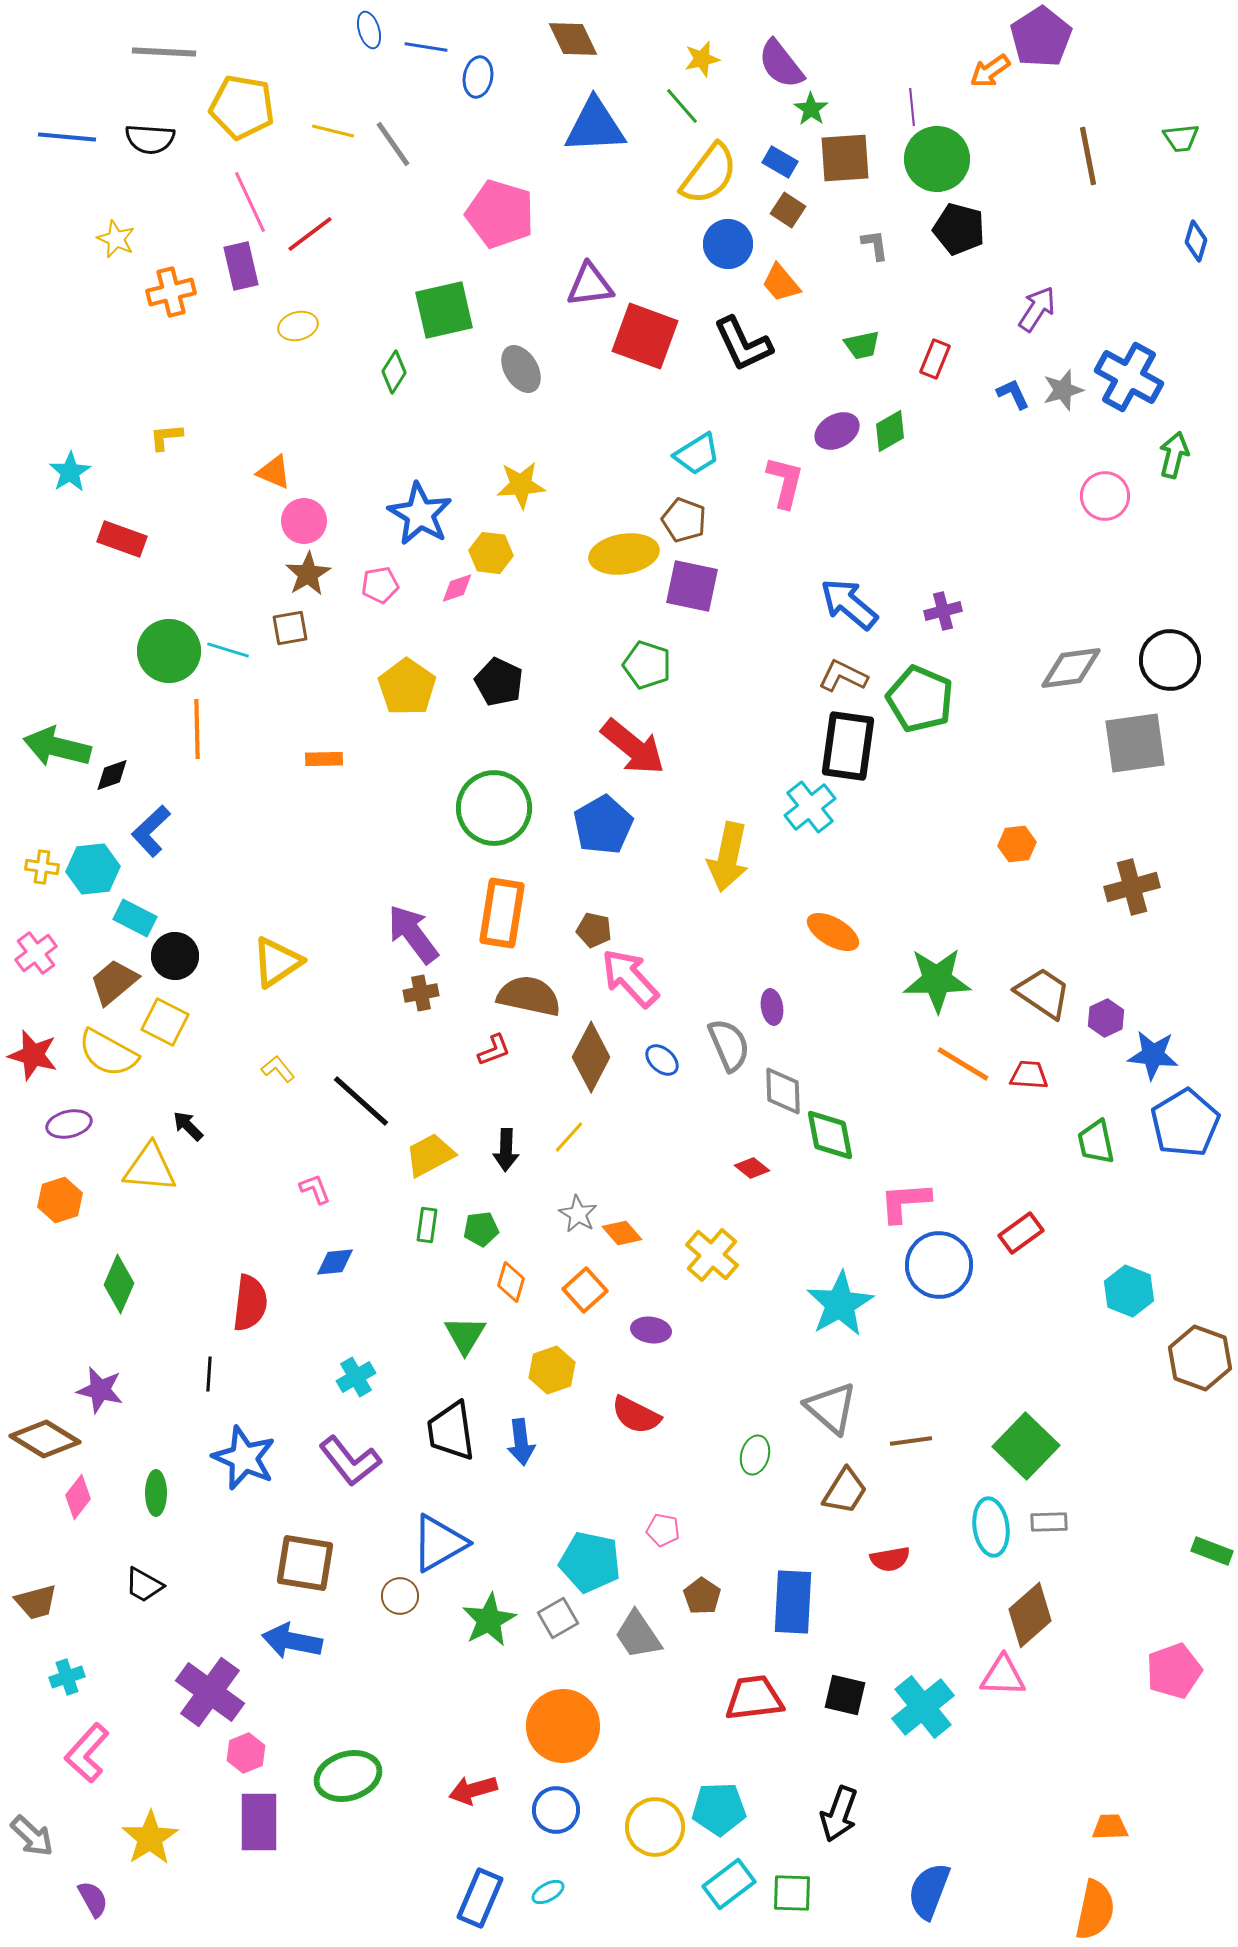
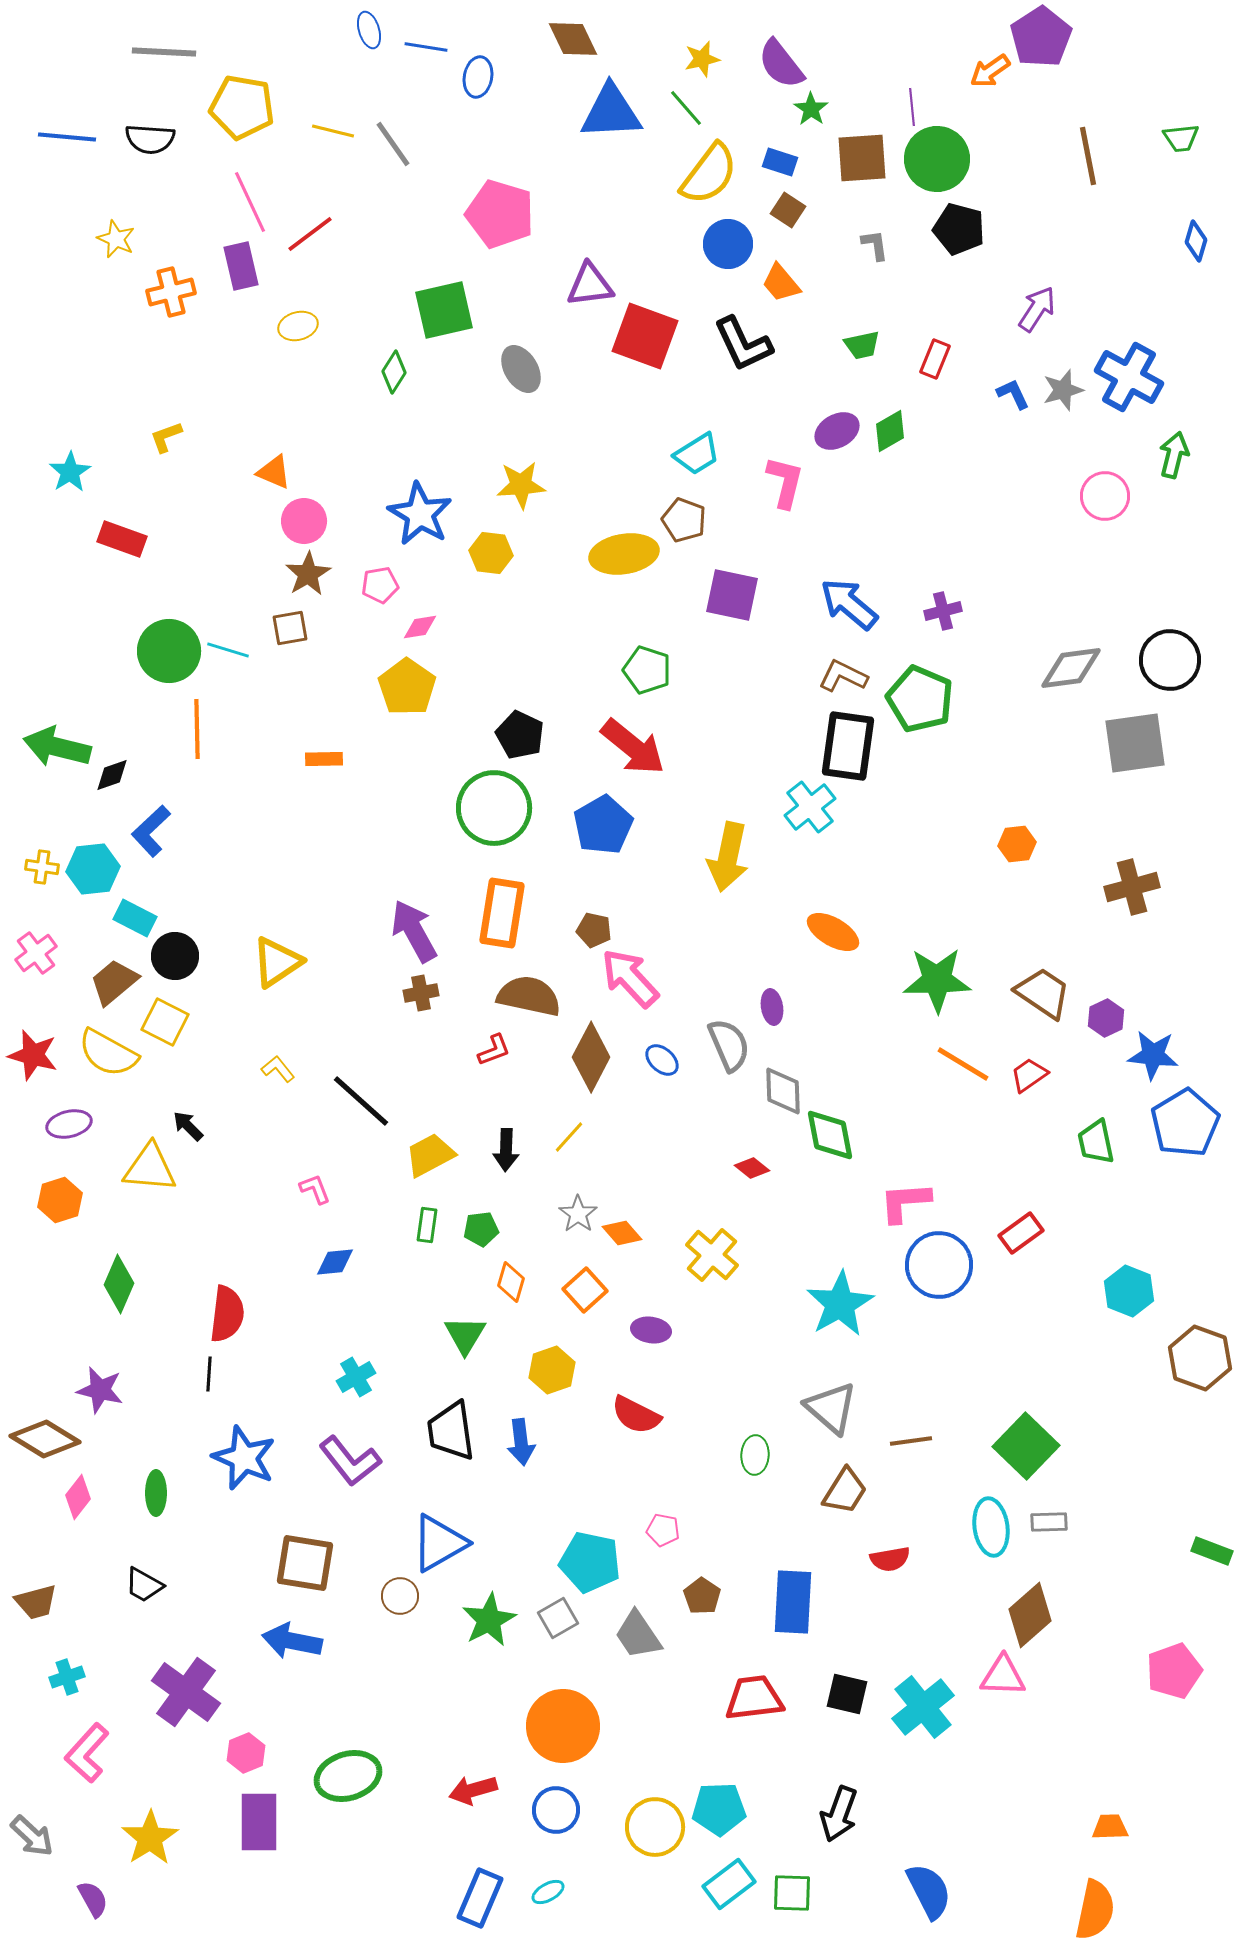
green line at (682, 106): moved 4 px right, 2 px down
blue triangle at (595, 126): moved 16 px right, 14 px up
brown square at (845, 158): moved 17 px right
blue rectangle at (780, 162): rotated 12 degrees counterclockwise
yellow L-shape at (166, 437): rotated 15 degrees counterclockwise
purple square at (692, 586): moved 40 px right, 9 px down
pink diamond at (457, 588): moved 37 px left, 39 px down; rotated 9 degrees clockwise
green pentagon at (647, 665): moved 5 px down
black pentagon at (499, 682): moved 21 px right, 53 px down
purple arrow at (413, 934): moved 1 px right, 3 px up; rotated 8 degrees clockwise
red trapezoid at (1029, 1075): rotated 39 degrees counterclockwise
gray star at (578, 1214): rotated 6 degrees clockwise
red semicircle at (250, 1303): moved 23 px left, 11 px down
green ellipse at (755, 1455): rotated 12 degrees counterclockwise
purple cross at (210, 1692): moved 24 px left
black square at (845, 1695): moved 2 px right, 1 px up
blue semicircle at (929, 1891): rotated 132 degrees clockwise
